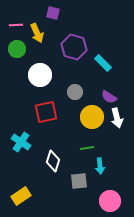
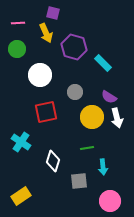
pink line: moved 2 px right, 2 px up
yellow arrow: moved 9 px right
cyan arrow: moved 3 px right, 1 px down
